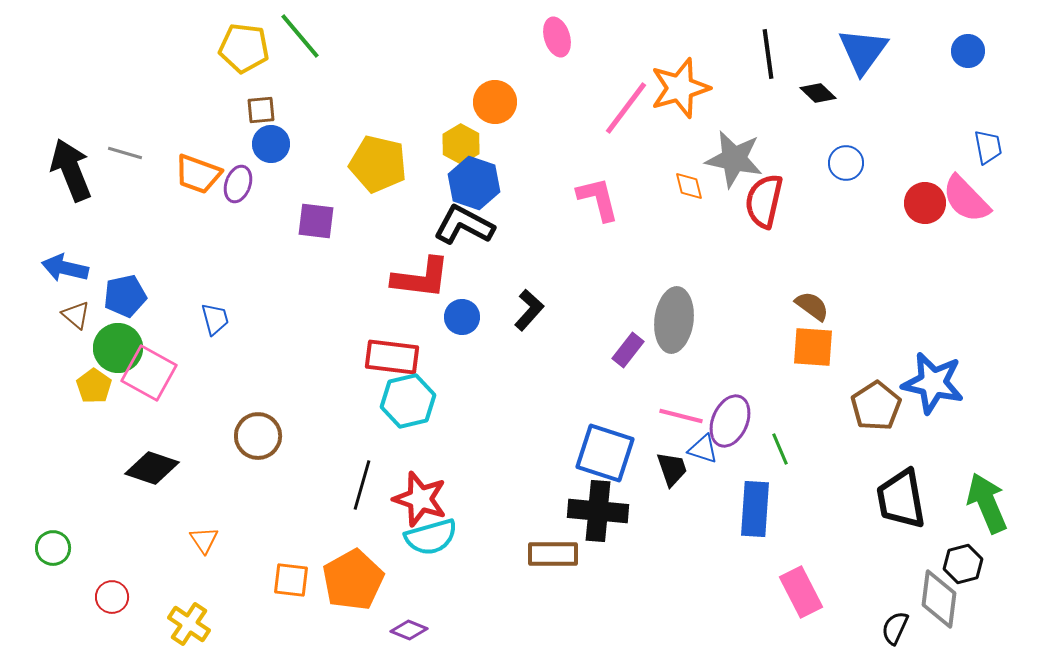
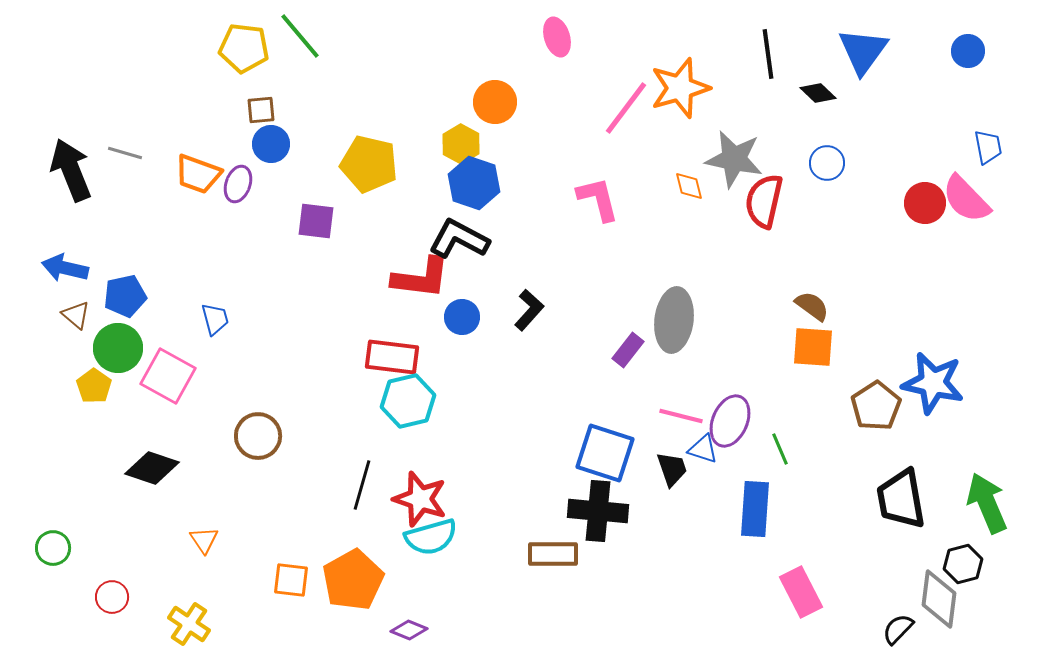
blue circle at (846, 163): moved 19 px left
yellow pentagon at (378, 164): moved 9 px left
black L-shape at (464, 225): moved 5 px left, 14 px down
pink square at (149, 373): moved 19 px right, 3 px down
black semicircle at (895, 628): moved 3 px right, 1 px down; rotated 20 degrees clockwise
